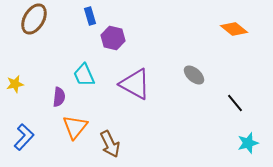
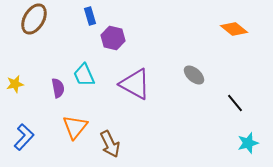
purple semicircle: moved 1 px left, 9 px up; rotated 18 degrees counterclockwise
